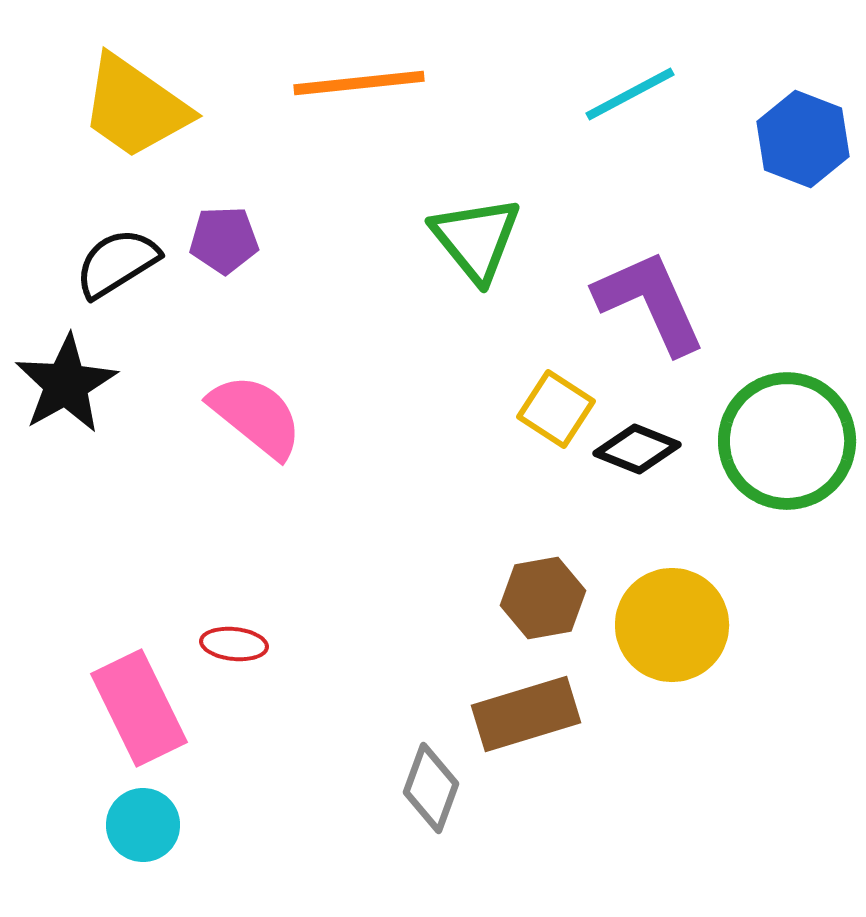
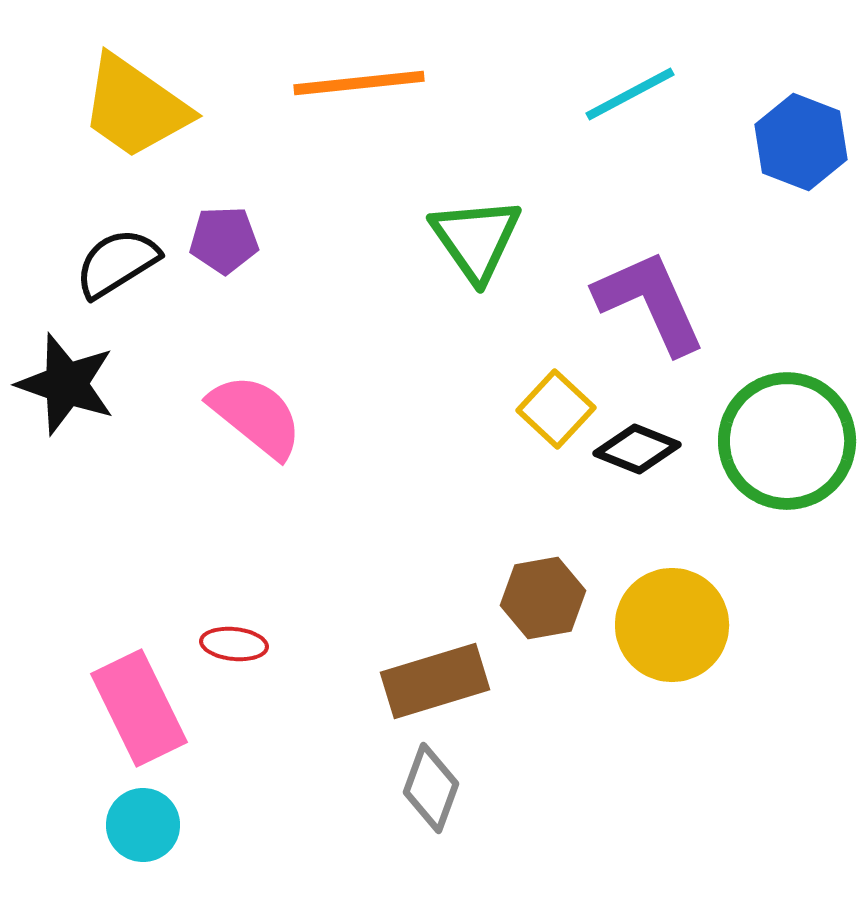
blue hexagon: moved 2 px left, 3 px down
green triangle: rotated 4 degrees clockwise
black star: rotated 24 degrees counterclockwise
yellow square: rotated 10 degrees clockwise
brown rectangle: moved 91 px left, 33 px up
